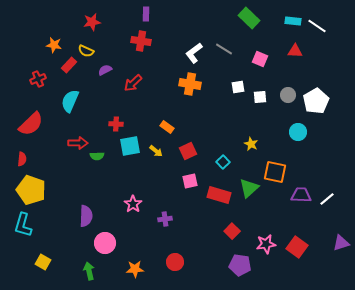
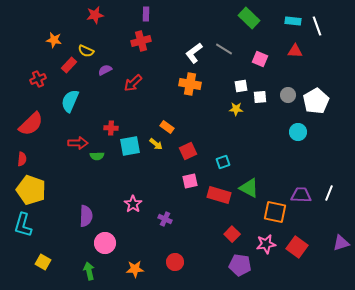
red star at (92, 22): moved 3 px right, 7 px up
white line at (317, 26): rotated 36 degrees clockwise
red cross at (141, 41): rotated 24 degrees counterclockwise
orange star at (54, 45): moved 5 px up
white square at (238, 87): moved 3 px right, 1 px up
red cross at (116, 124): moved 5 px left, 4 px down
yellow star at (251, 144): moved 15 px left, 35 px up; rotated 24 degrees counterclockwise
yellow arrow at (156, 151): moved 7 px up
cyan square at (223, 162): rotated 24 degrees clockwise
orange square at (275, 172): moved 40 px down
green triangle at (249, 188): rotated 50 degrees counterclockwise
white line at (327, 199): moved 2 px right, 6 px up; rotated 28 degrees counterclockwise
purple cross at (165, 219): rotated 32 degrees clockwise
red square at (232, 231): moved 3 px down
